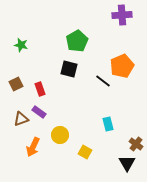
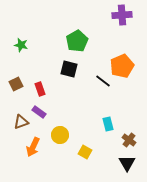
brown triangle: moved 3 px down
brown cross: moved 7 px left, 4 px up
